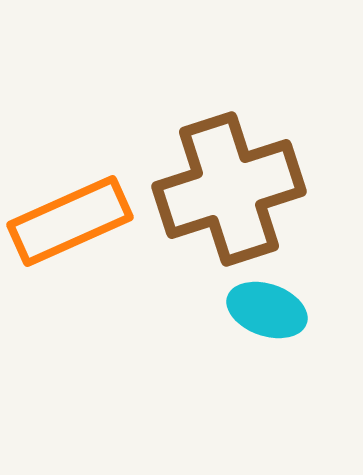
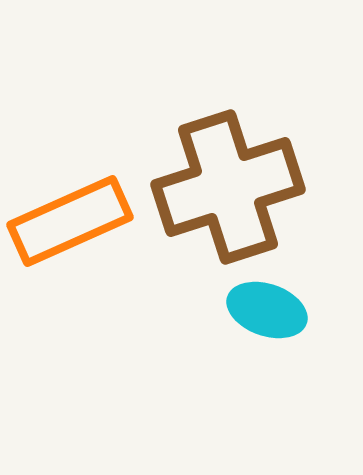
brown cross: moved 1 px left, 2 px up
